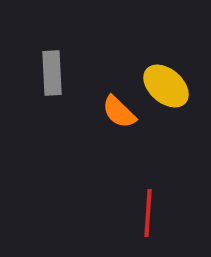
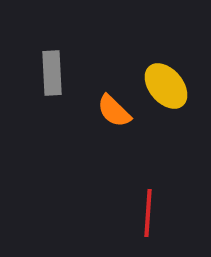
yellow ellipse: rotated 9 degrees clockwise
orange semicircle: moved 5 px left, 1 px up
